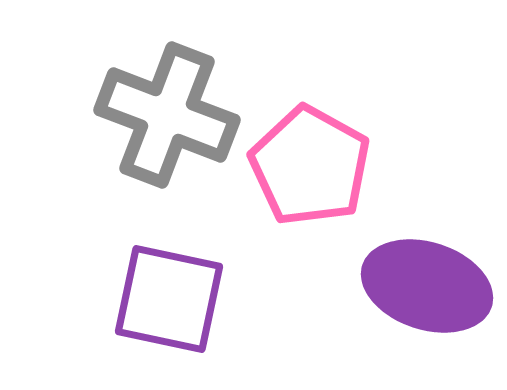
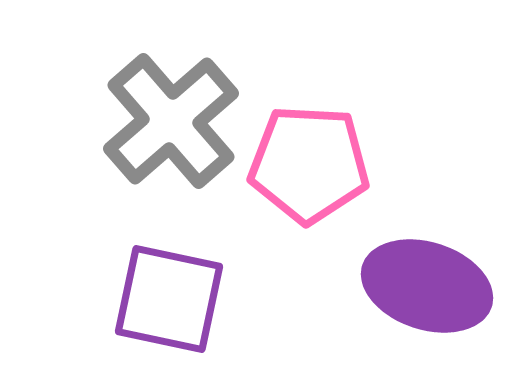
gray cross: moved 4 px right, 6 px down; rotated 28 degrees clockwise
pink pentagon: moved 1 px left, 2 px up; rotated 26 degrees counterclockwise
